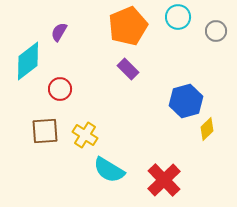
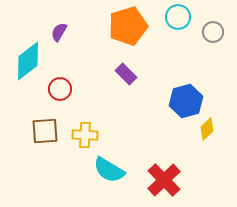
orange pentagon: rotated 6 degrees clockwise
gray circle: moved 3 px left, 1 px down
purple rectangle: moved 2 px left, 5 px down
yellow cross: rotated 30 degrees counterclockwise
